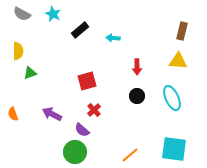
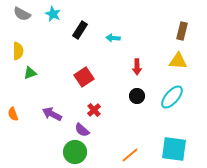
black rectangle: rotated 18 degrees counterclockwise
red square: moved 3 px left, 4 px up; rotated 18 degrees counterclockwise
cyan ellipse: moved 1 px up; rotated 65 degrees clockwise
